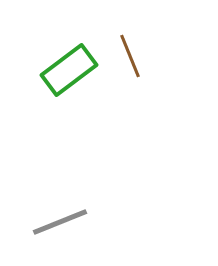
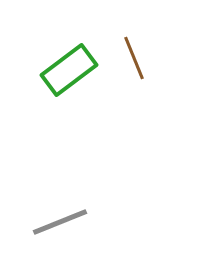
brown line: moved 4 px right, 2 px down
